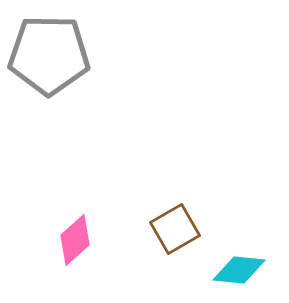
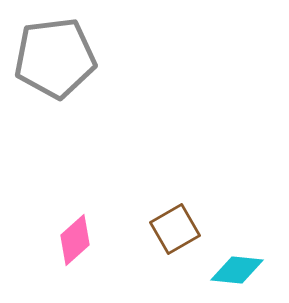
gray pentagon: moved 6 px right, 3 px down; rotated 8 degrees counterclockwise
cyan diamond: moved 2 px left
